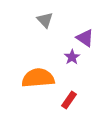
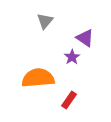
gray triangle: moved 1 px down; rotated 24 degrees clockwise
